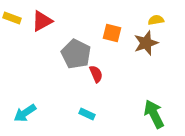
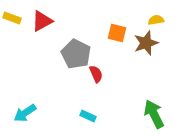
orange square: moved 5 px right
cyan rectangle: moved 1 px right, 2 px down
